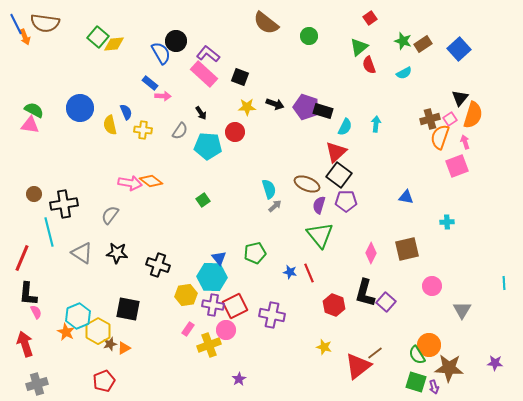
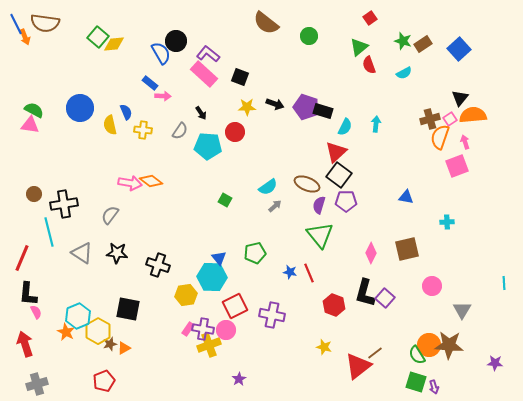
orange semicircle at (473, 115): rotated 112 degrees counterclockwise
cyan semicircle at (269, 189): moved 1 px left, 2 px up; rotated 72 degrees clockwise
green square at (203, 200): moved 22 px right; rotated 24 degrees counterclockwise
purple square at (386, 302): moved 1 px left, 4 px up
purple cross at (213, 305): moved 10 px left, 24 px down
brown star at (449, 368): moved 23 px up
